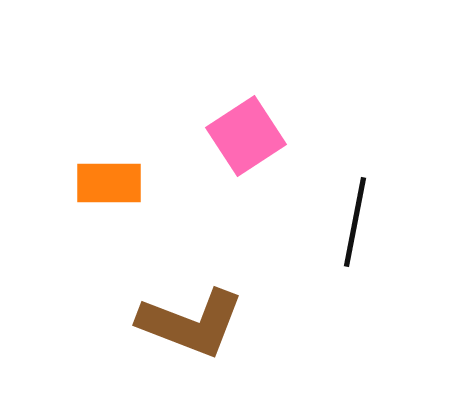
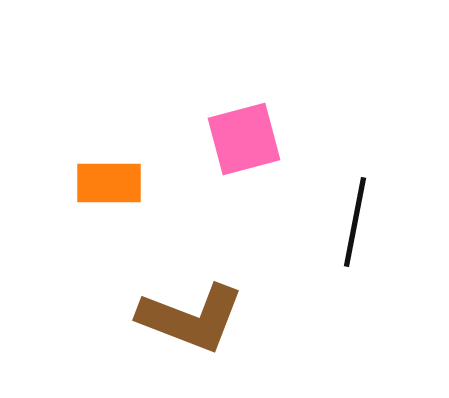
pink square: moved 2 px left, 3 px down; rotated 18 degrees clockwise
brown L-shape: moved 5 px up
